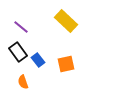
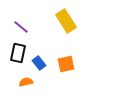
yellow rectangle: rotated 15 degrees clockwise
black rectangle: moved 1 px down; rotated 48 degrees clockwise
blue rectangle: moved 1 px right, 3 px down
orange semicircle: moved 3 px right; rotated 96 degrees clockwise
